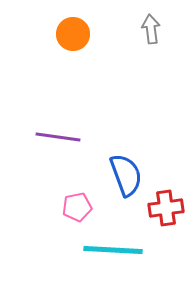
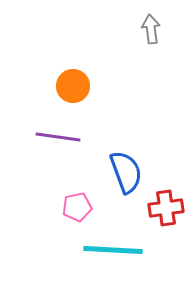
orange circle: moved 52 px down
blue semicircle: moved 3 px up
